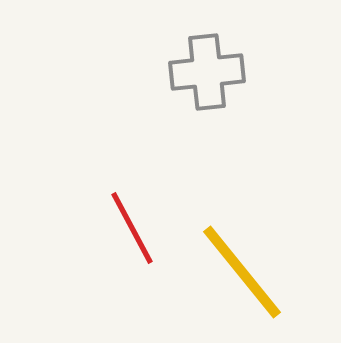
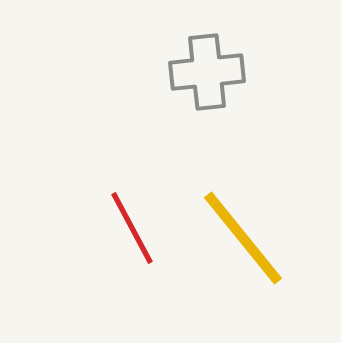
yellow line: moved 1 px right, 34 px up
